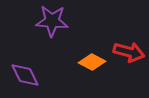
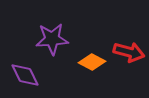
purple star: moved 18 px down; rotated 8 degrees counterclockwise
